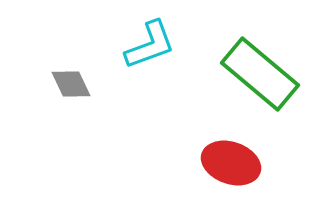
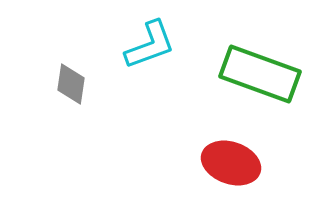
green rectangle: rotated 20 degrees counterclockwise
gray diamond: rotated 33 degrees clockwise
